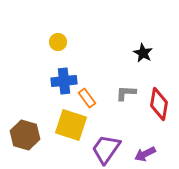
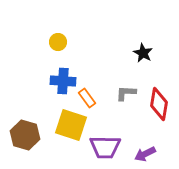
blue cross: moved 1 px left; rotated 10 degrees clockwise
purple trapezoid: moved 1 px left, 2 px up; rotated 124 degrees counterclockwise
